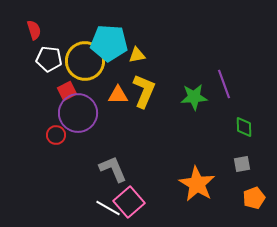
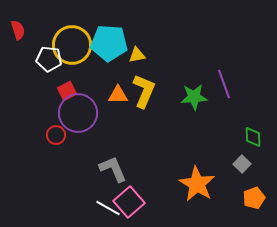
red semicircle: moved 16 px left
yellow circle: moved 13 px left, 16 px up
green diamond: moved 9 px right, 10 px down
gray square: rotated 36 degrees counterclockwise
